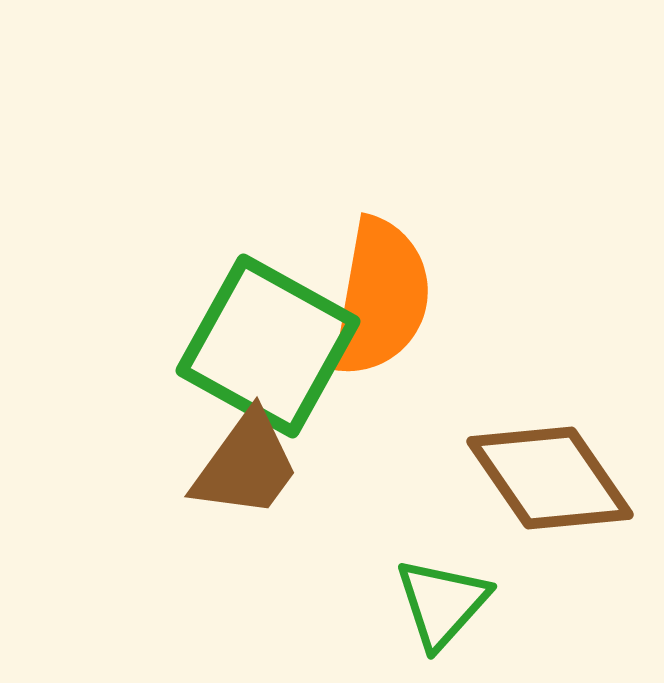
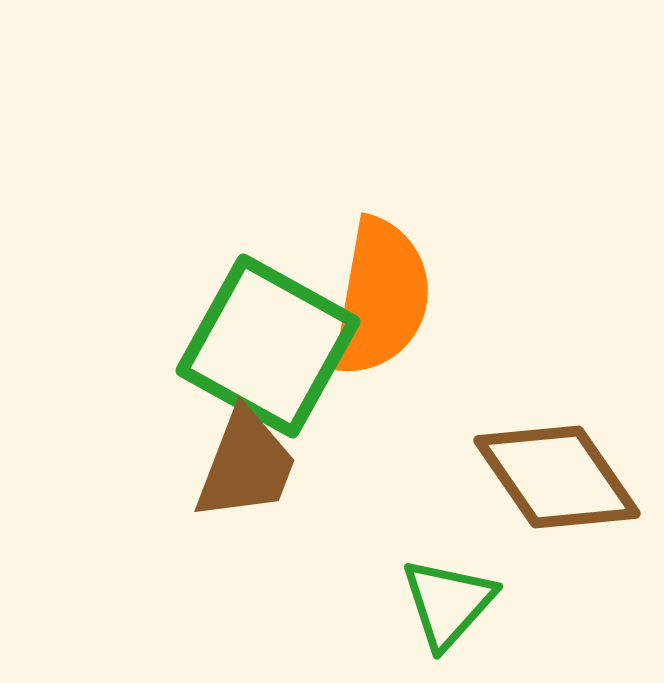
brown trapezoid: rotated 15 degrees counterclockwise
brown diamond: moved 7 px right, 1 px up
green triangle: moved 6 px right
